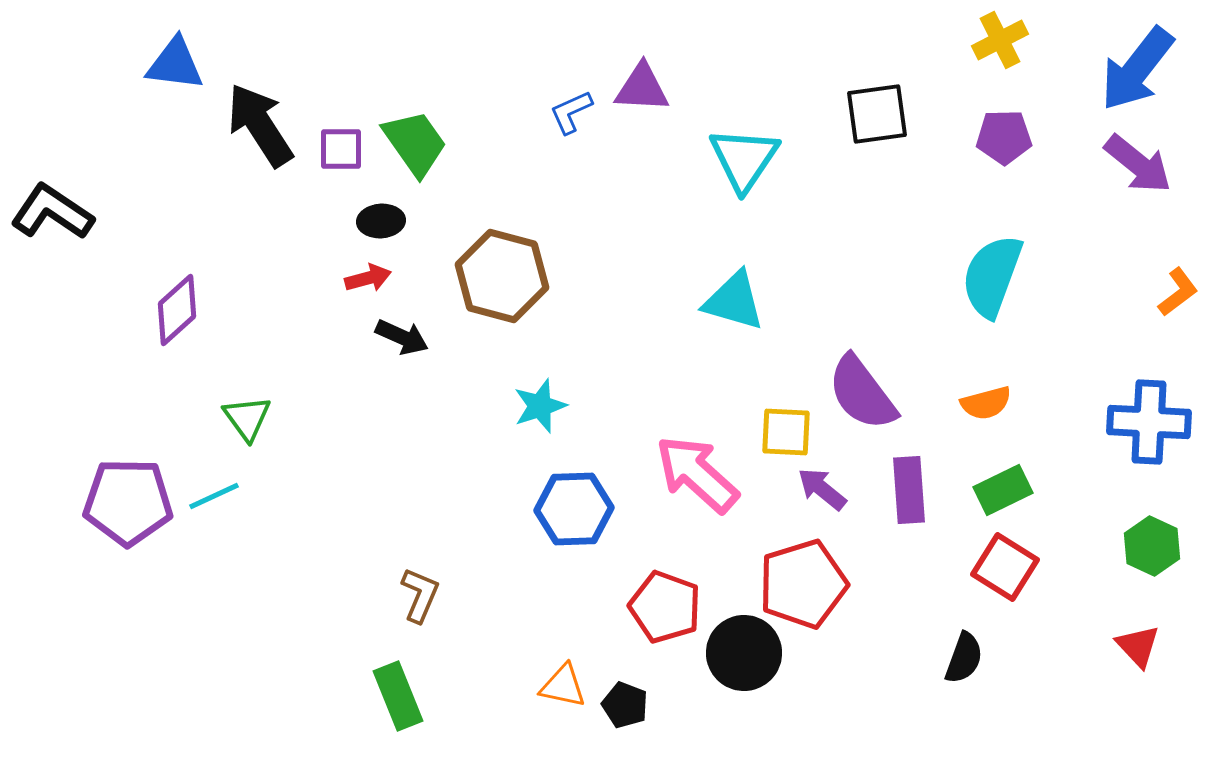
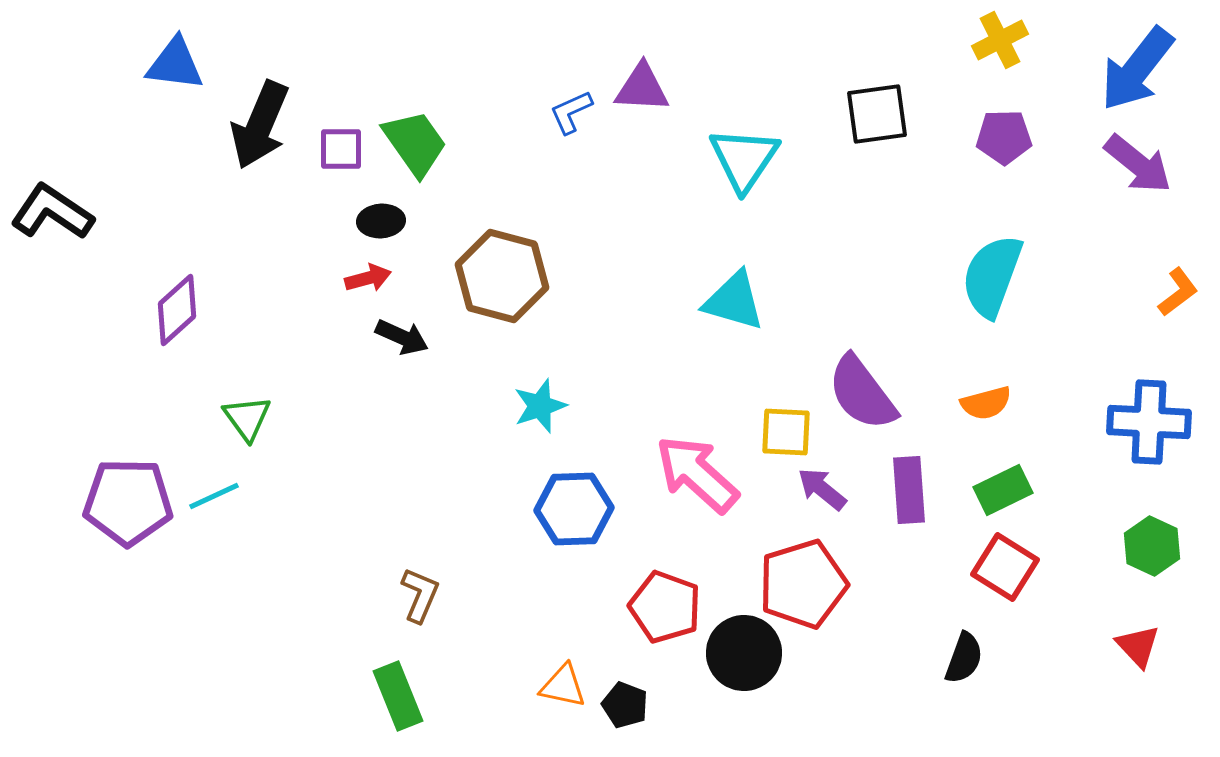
black arrow at (260, 125): rotated 124 degrees counterclockwise
